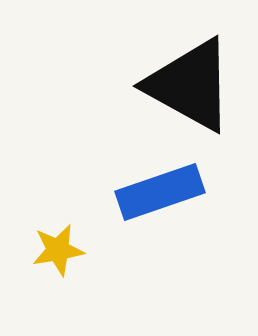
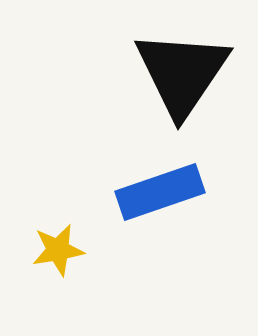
black triangle: moved 8 px left, 12 px up; rotated 35 degrees clockwise
